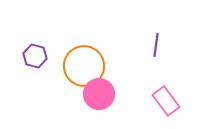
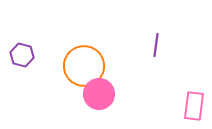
purple hexagon: moved 13 px left, 1 px up
pink rectangle: moved 28 px right, 5 px down; rotated 44 degrees clockwise
